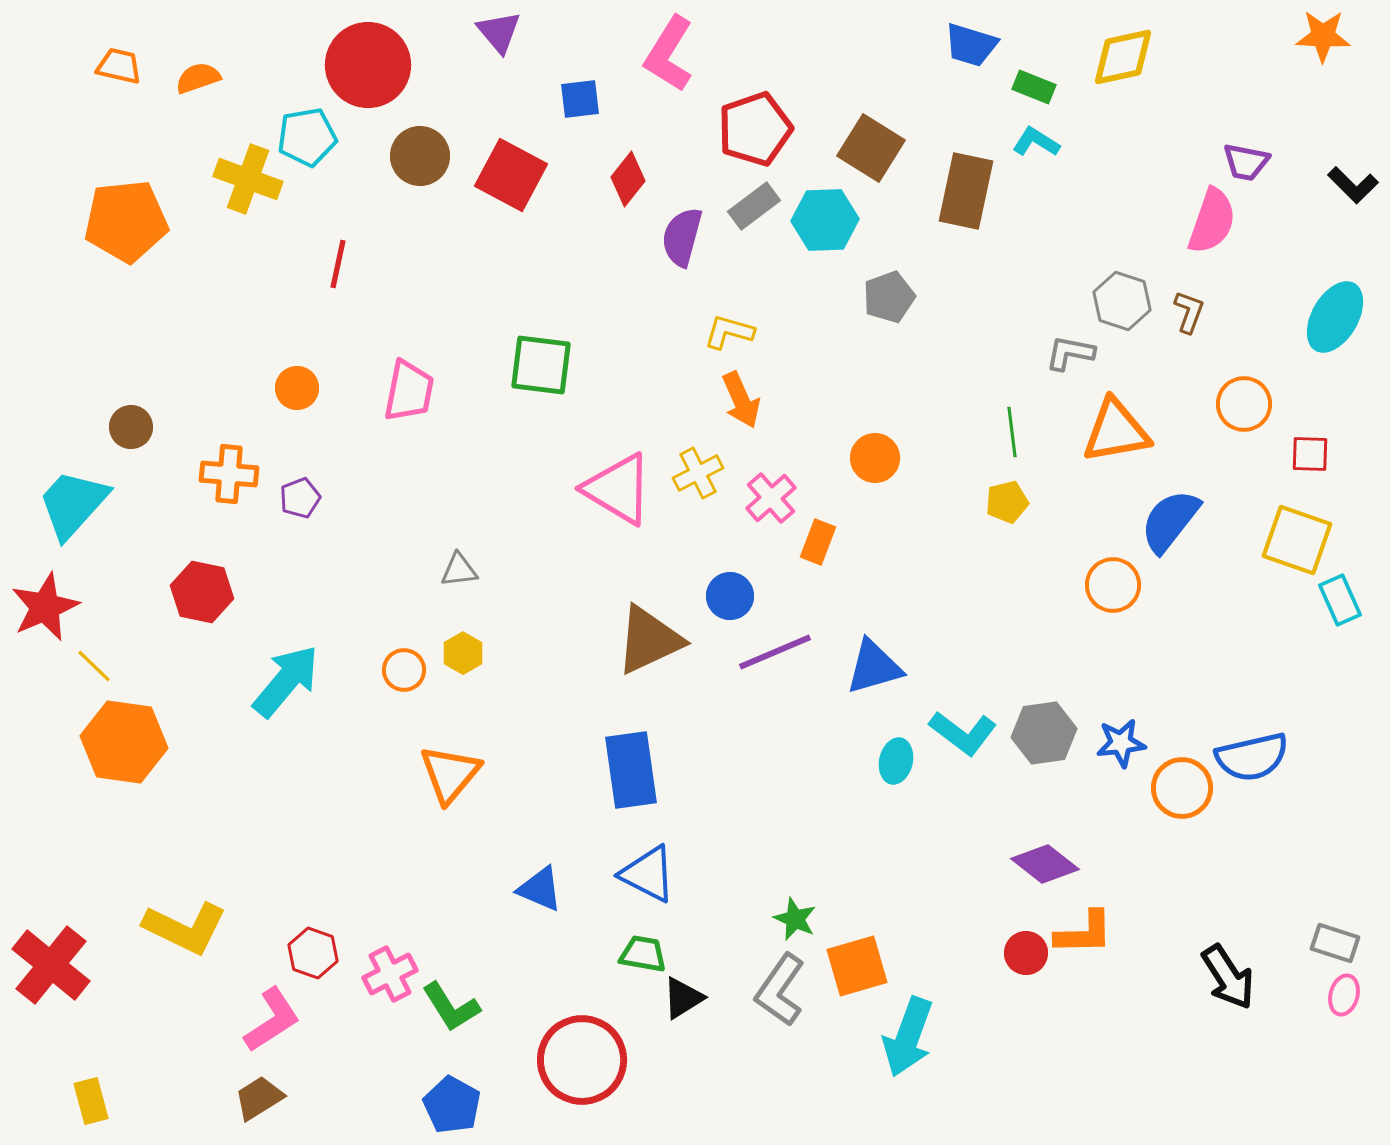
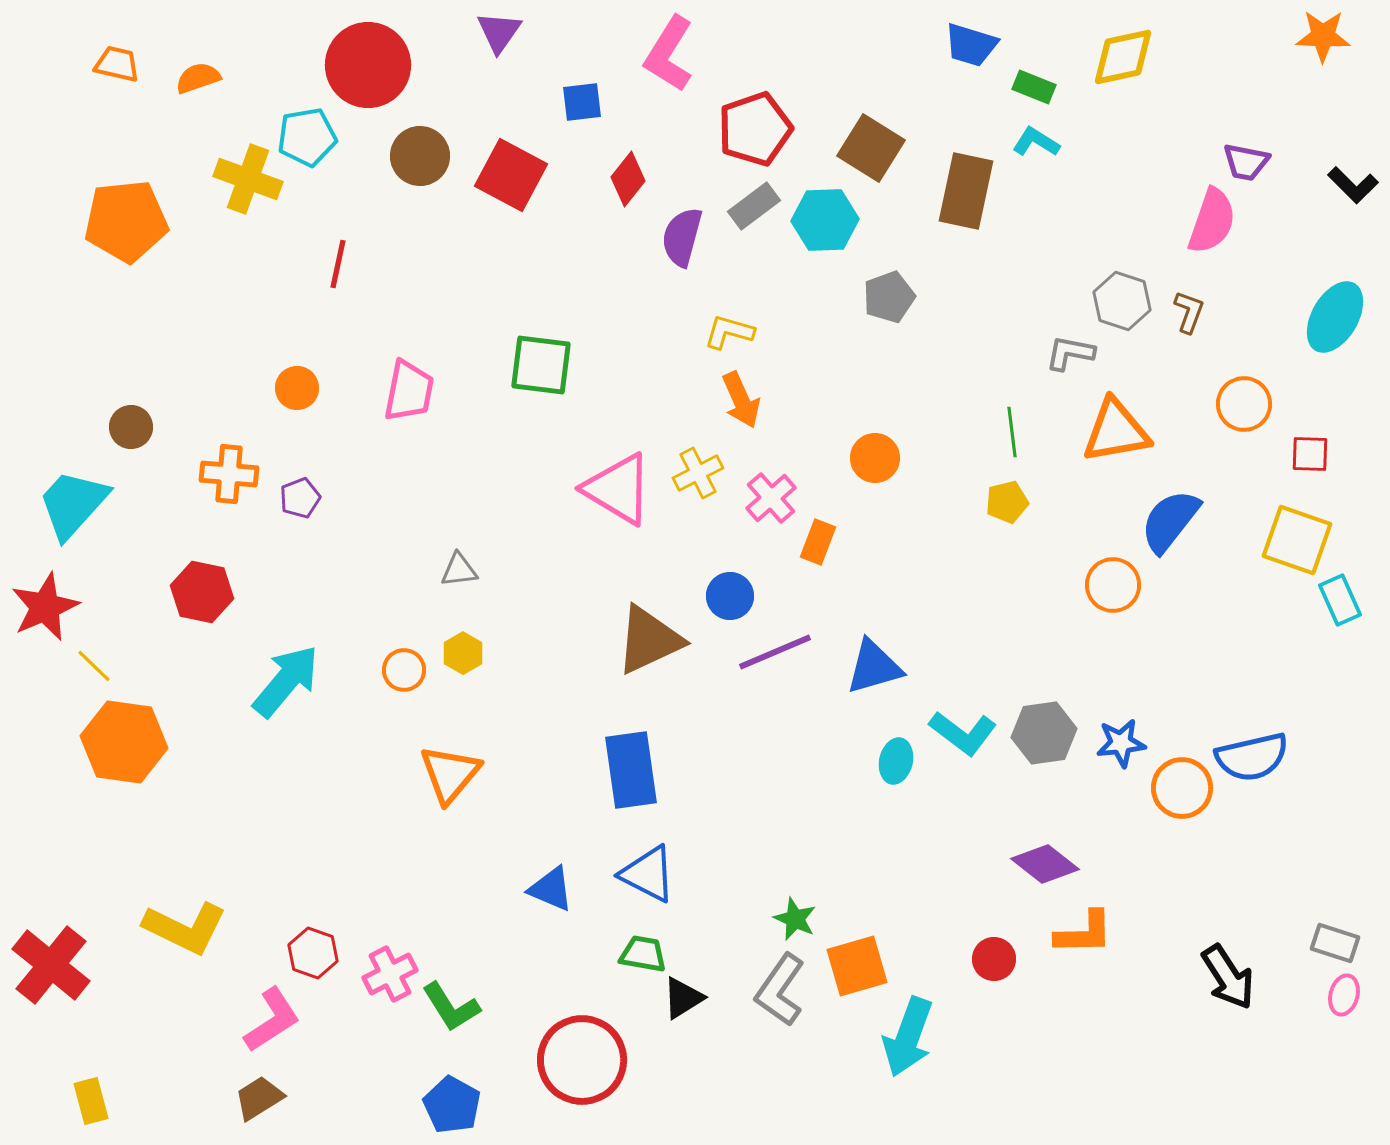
purple triangle at (499, 32): rotated 15 degrees clockwise
orange trapezoid at (119, 66): moved 2 px left, 2 px up
blue square at (580, 99): moved 2 px right, 3 px down
blue triangle at (540, 889): moved 11 px right
red circle at (1026, 953): moved 32 px left, 6 px down
